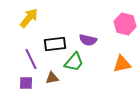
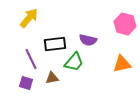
purple square: rotated 16 degrees clockwise
